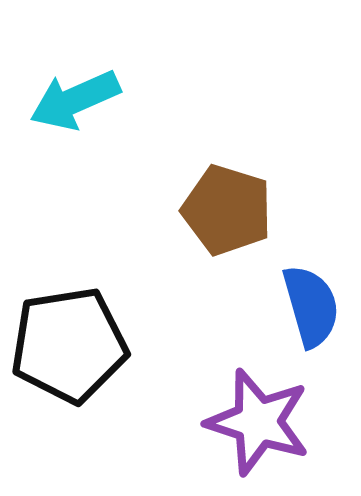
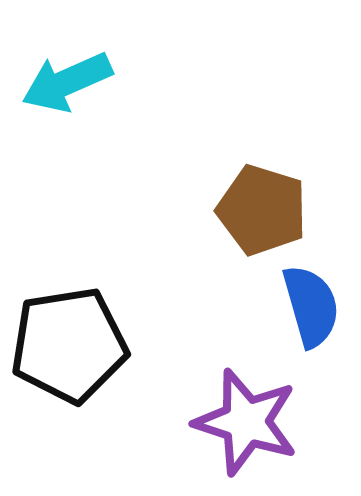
cyan arrow: moved 8 px left, 18 px up
brown pentagon: moved 35 px right
purple star: moved 12 px left
